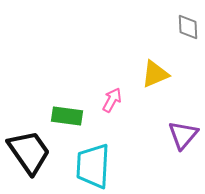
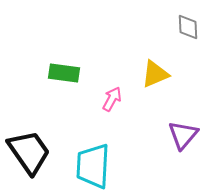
pink arrow: moved 1 px up
green rectangle: moved 3 px left, 43 px up
